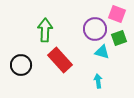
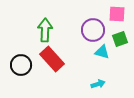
pink square: rotated 18 degrees counterclockwise
purple circle: moved 2 px left, 1 px down
green square: moved 1 px right, 1 px down
red rectangle: moved 8 px left, 1 px up
cyan arrow: moved 3 px down; rotated 80 degrees clockwise
